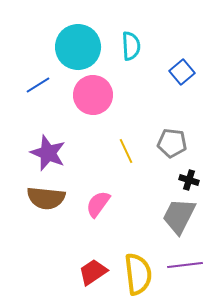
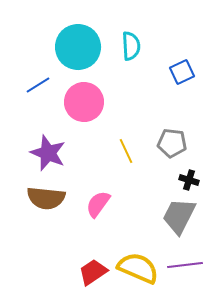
blue square: rotated 15 degrees clockwise
pink circle: moved 9 px left, 7 px down
yellow semicircle: moved 6 px up; rotated 60 degrees counterclockwise
